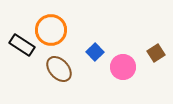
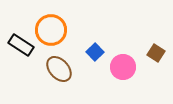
black rectangle: moved 1 px left
brown square: rotated 24 degrees counterclockwise
